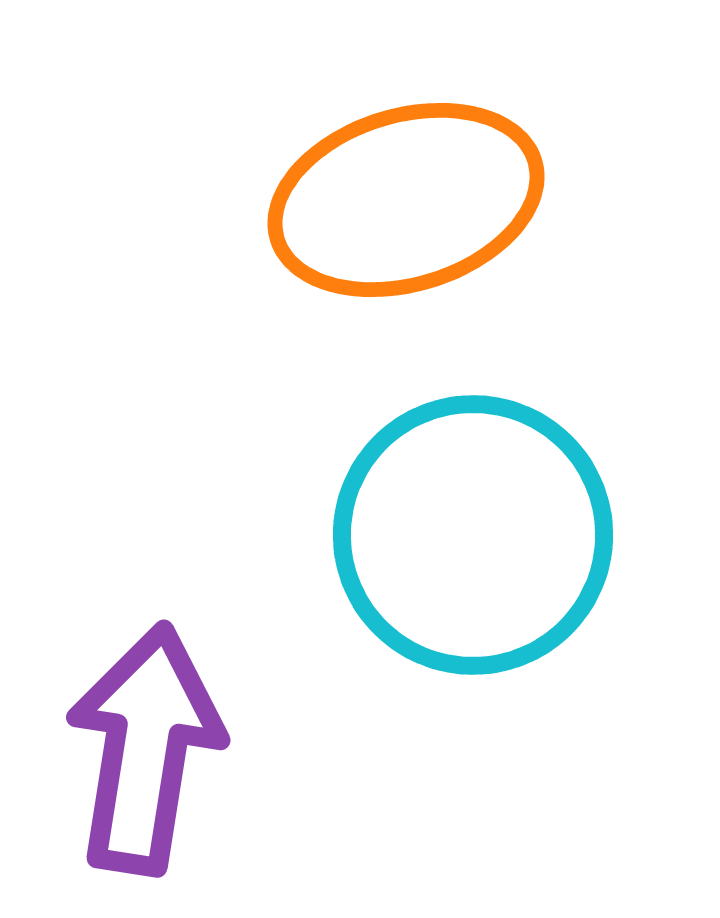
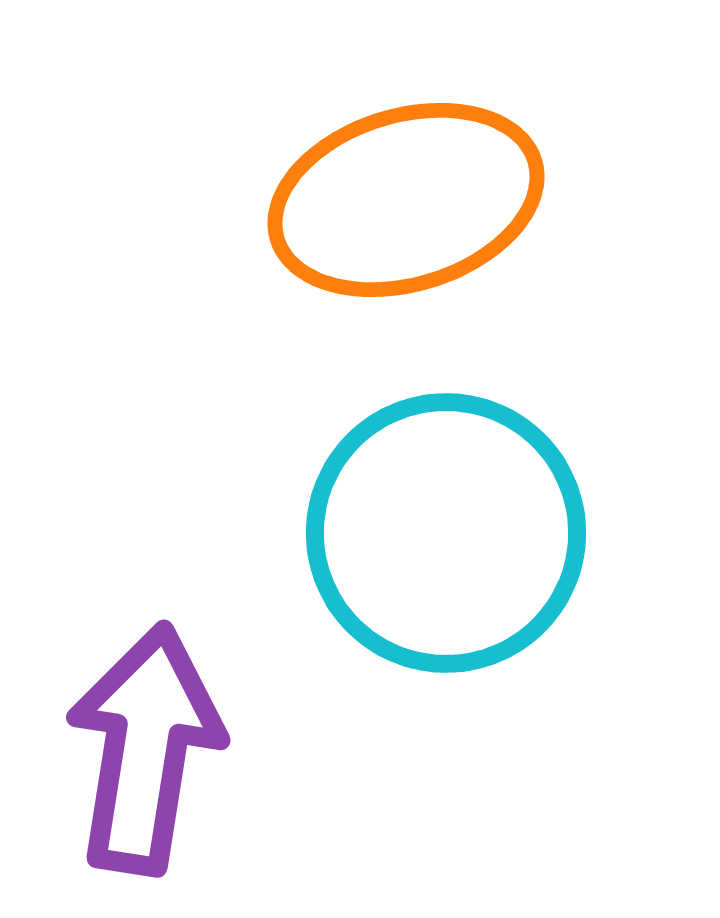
cyan circle: moved 27 px left, 2 px up
